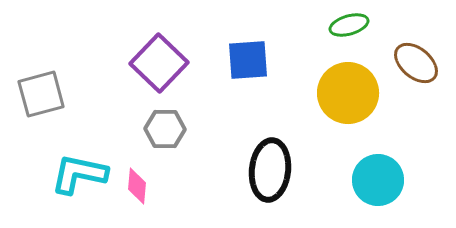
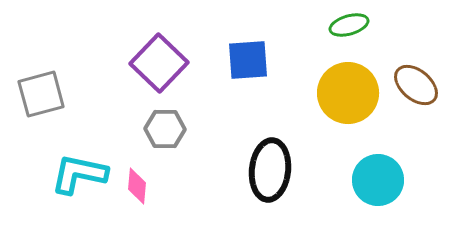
brown ellipse: moved 22 px down
